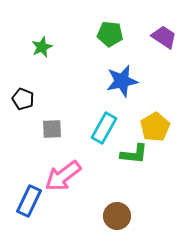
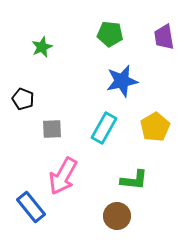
purple trapezoid: rotated 132 degrees counterclockwise
green L-shape: moved 26 px down
pink arrow: rotated 24 degrees counterclockwise
blue rectangle: moved 2 px right, 6 px down; rotated 64 degrees counterclockwise
